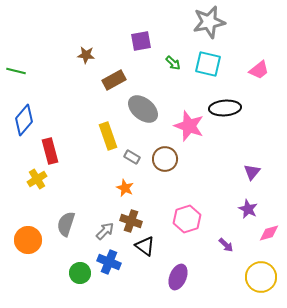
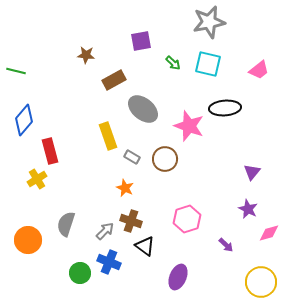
yellow circle: moved 5 px down
